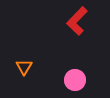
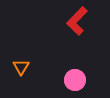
orange triangle: moved 3 px left
